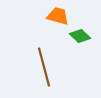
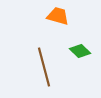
green diamond: moved 15 px down
